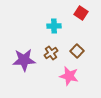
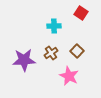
pink star: rotated 12 degrees clockwise
